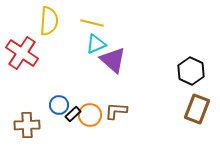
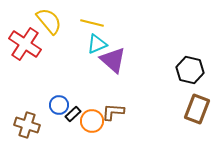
yellow semicircle: rotated 44 degrees counterclockwise
cyan triangle: moved 1 px right
red cross: moved 3 px right, 9 px up
black hexagon: moved 1 px left, 1 px up; rotated 12 degrees counterclockwise
brown L-shape: moved 3 px left, 1 px down
orange circle: moved 2 px right, 6 px down
brown cross: rotated 20 degrees clockwise
